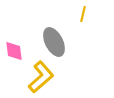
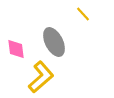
yellow line: rotated 56 degrees counterclockwise
pink diamond: moved 2 px right, 2 px up
